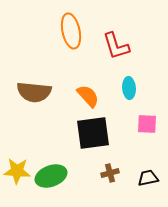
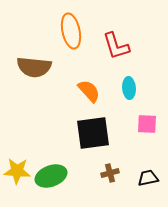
brown semicircle: moved 25 px up
orange semicircle: moved 1 px right, 5 px up
